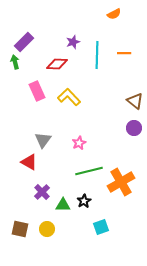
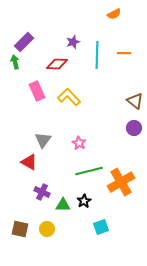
pink star: rotated 16 degrees counterclockwise
purple cross: rotated 21 degrees counterclockwise
